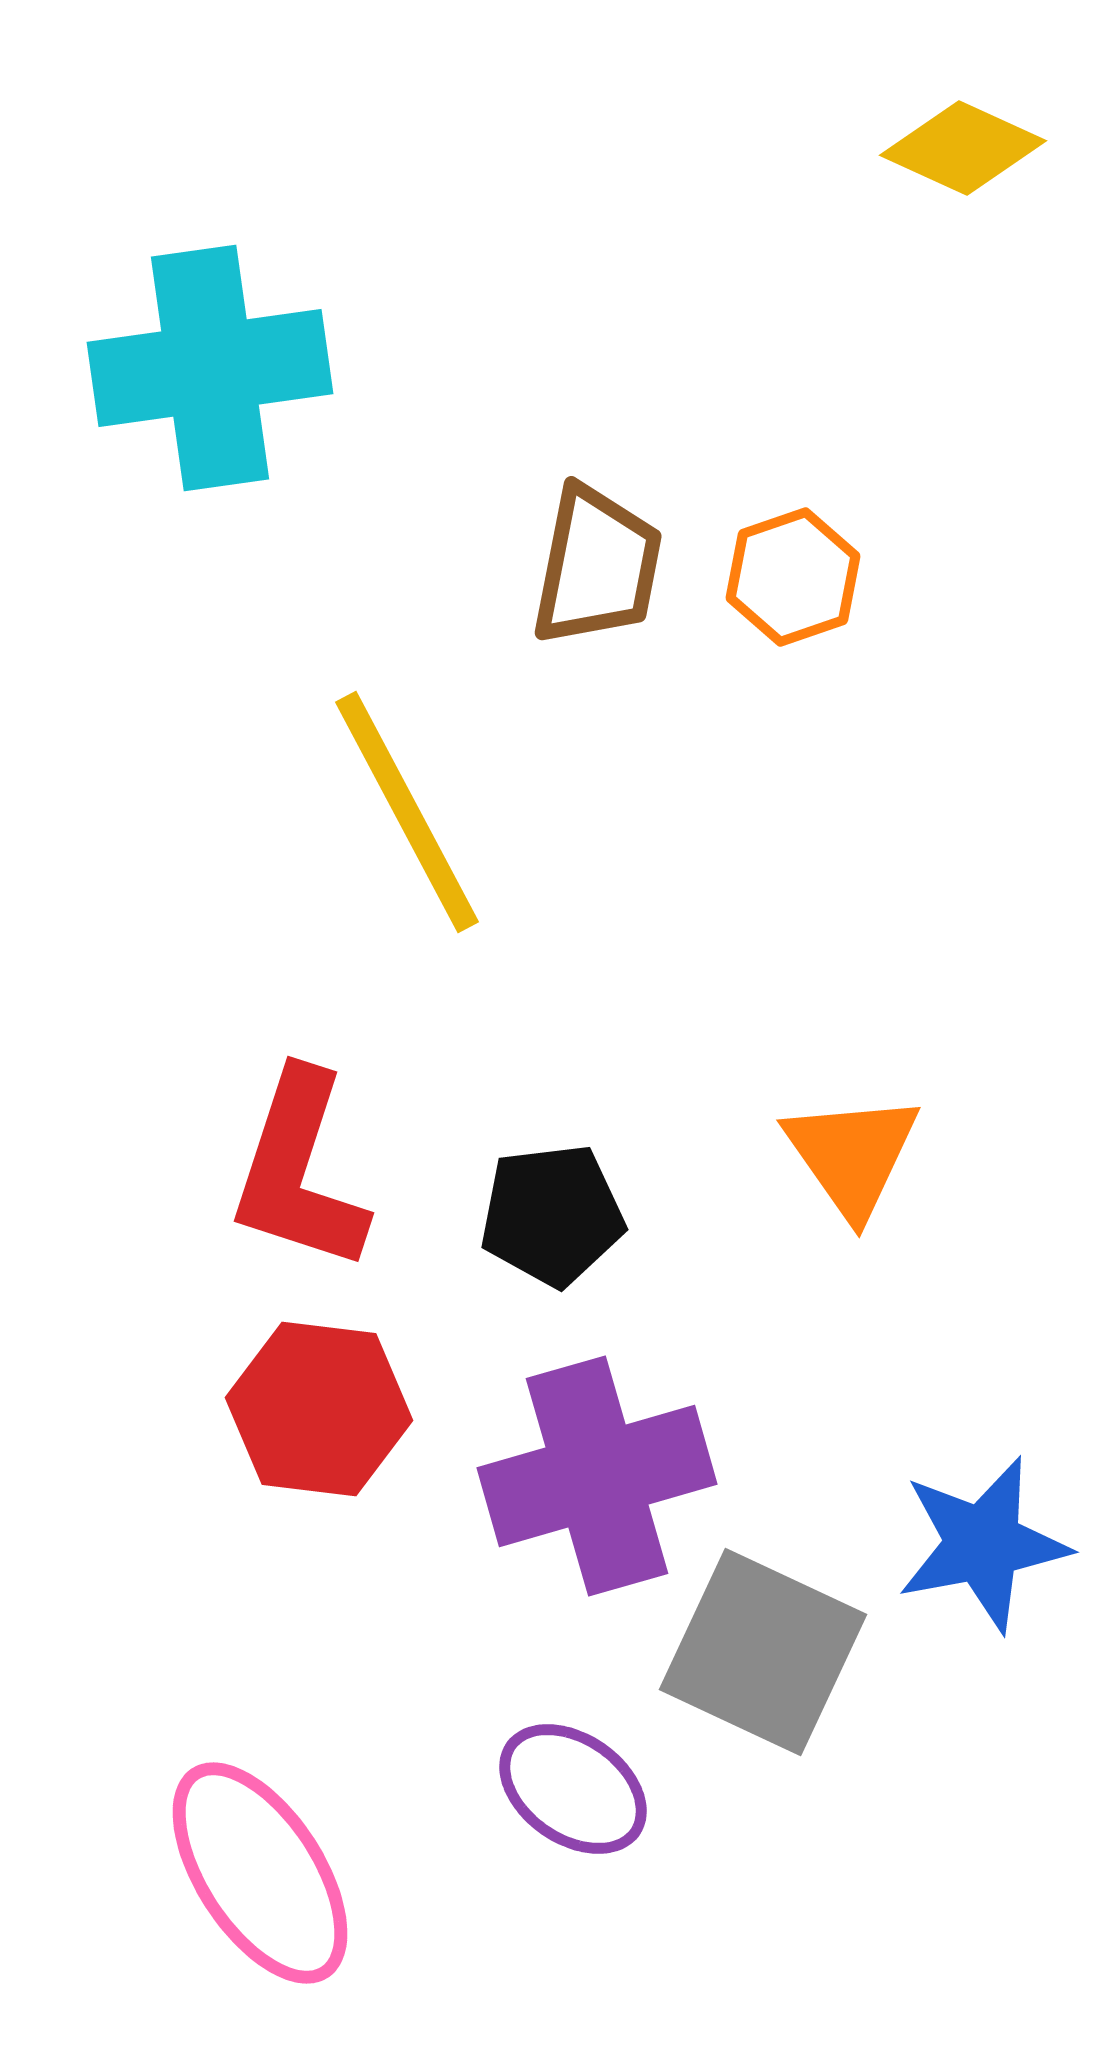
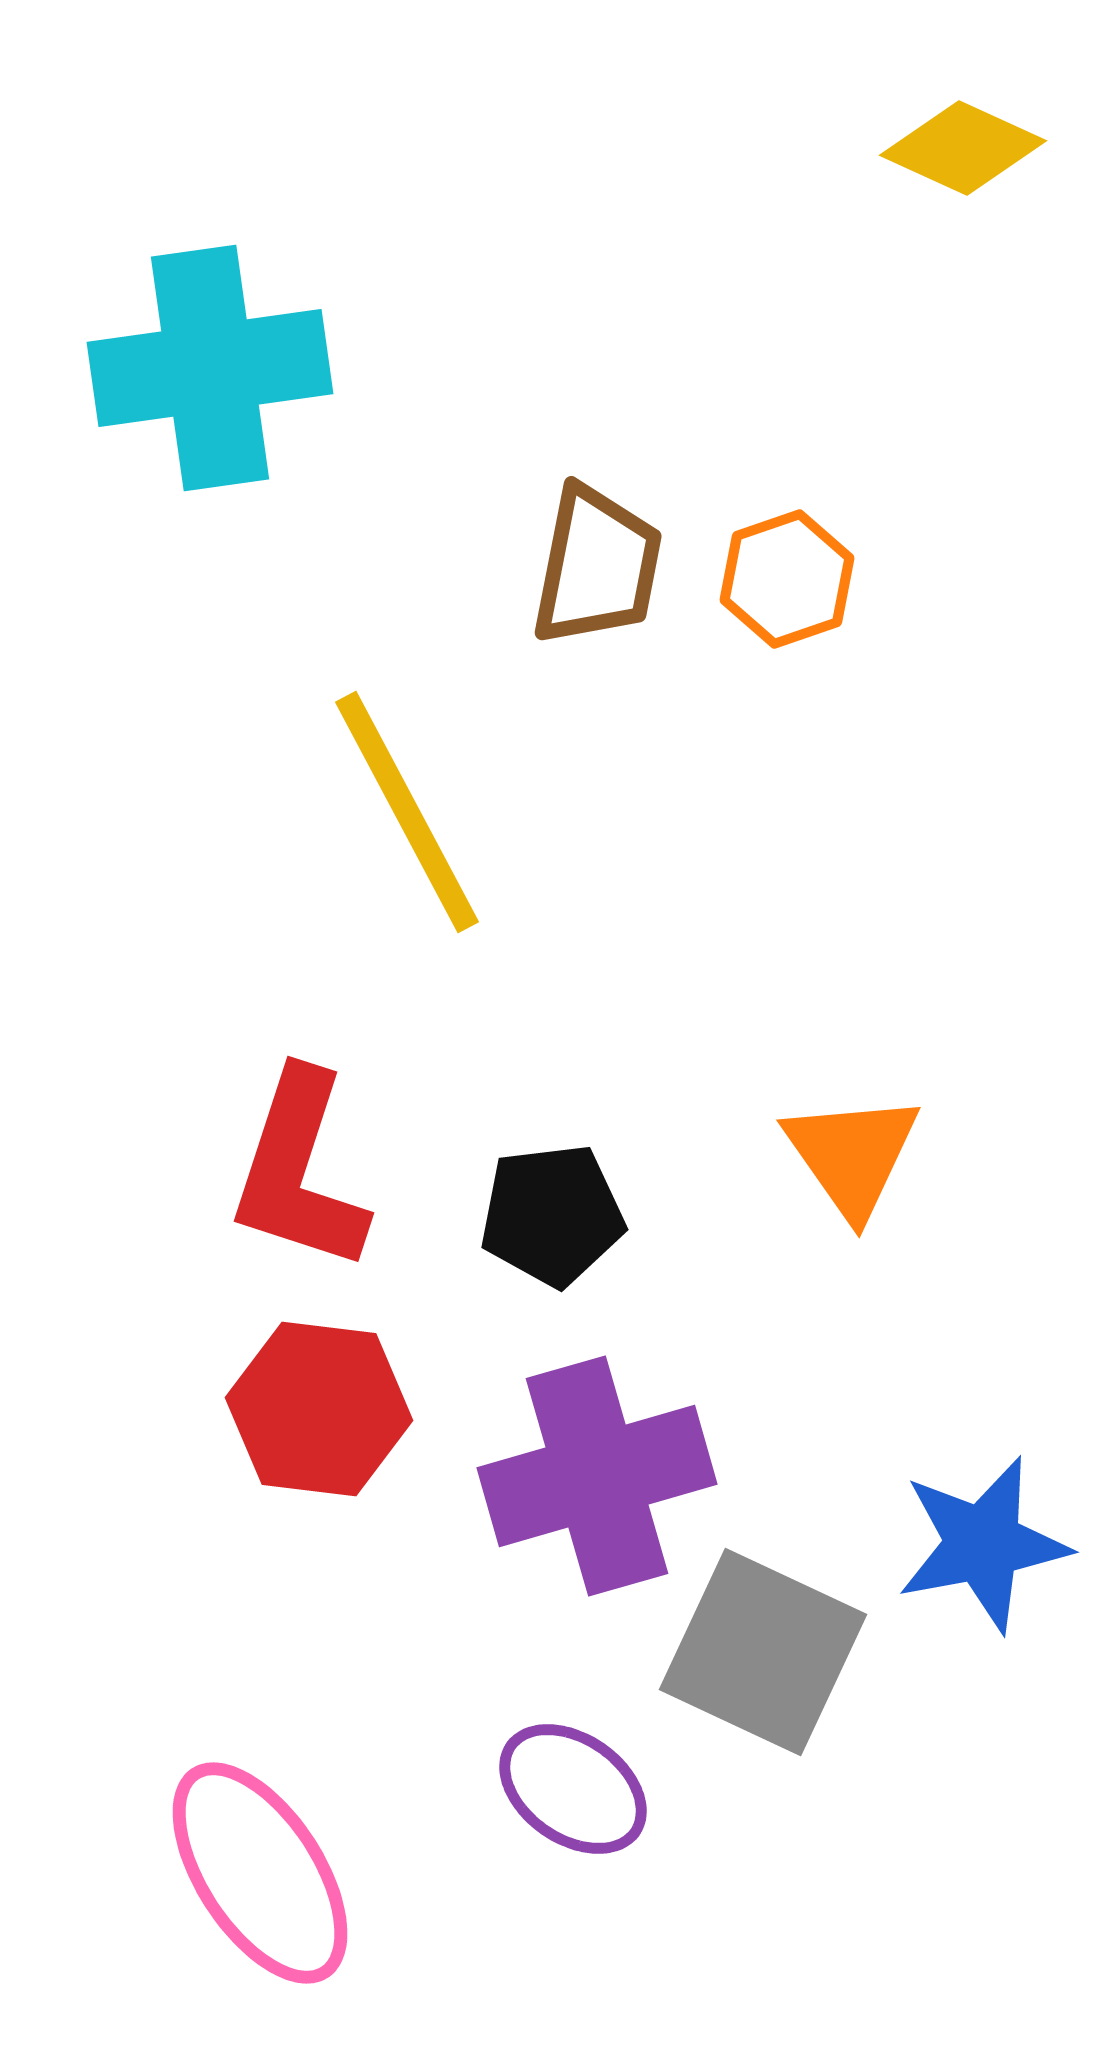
orange hexagon: moved 6 px left, 2 px down
